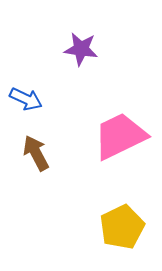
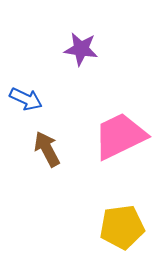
brown arrow: moved 11 px right, 4 px up
yellow pentagon: rotated 18 degrees clockwise
